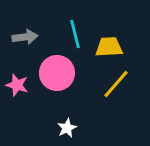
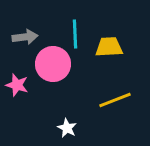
cyan line: rotated 12 degrees clockwise
pink circle: moved 4 px left, 9 px up
yellow line: moved 1 px left, 16 px down; rotated 28 degrees clockwise
white star: rotated 18 degrees counterclockwise
